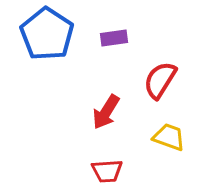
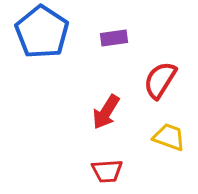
blue pentagon: moved 5 px left, 2 px up
